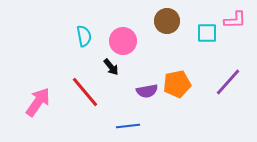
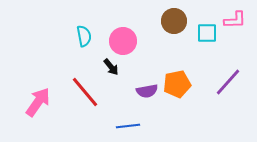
brown circle: moved 7 px right
